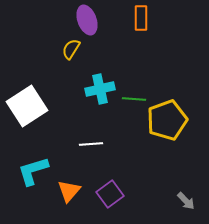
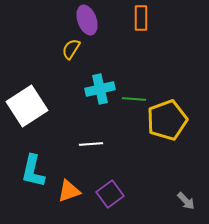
cyan L-shape: rotated 60 degrees counterclockwise
orange triangle: rotated 30 degrees clockwise
